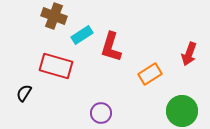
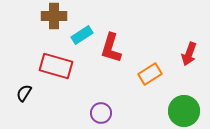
brown cross: rotated 20 degrees counterclockwise
red L-shape: moved 1 px down
green circle: moved 2 px right
